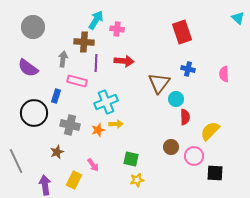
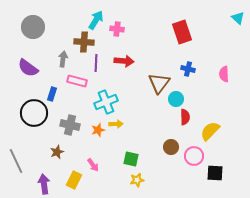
blue rectangle: moved 4 px left, 2 px up
purple arrow: moved 1 px left, 1 px up
